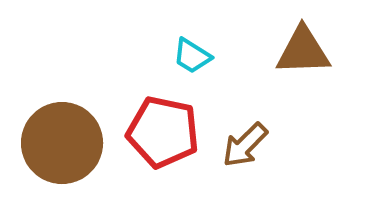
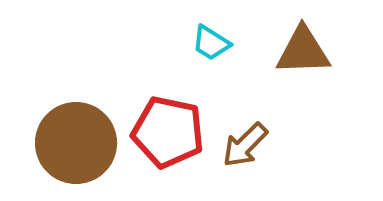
cyan trapezoid: moved 19 px right, 13 px up
red pentagon: moved 5 px right
brown circle: moved 14 px right
